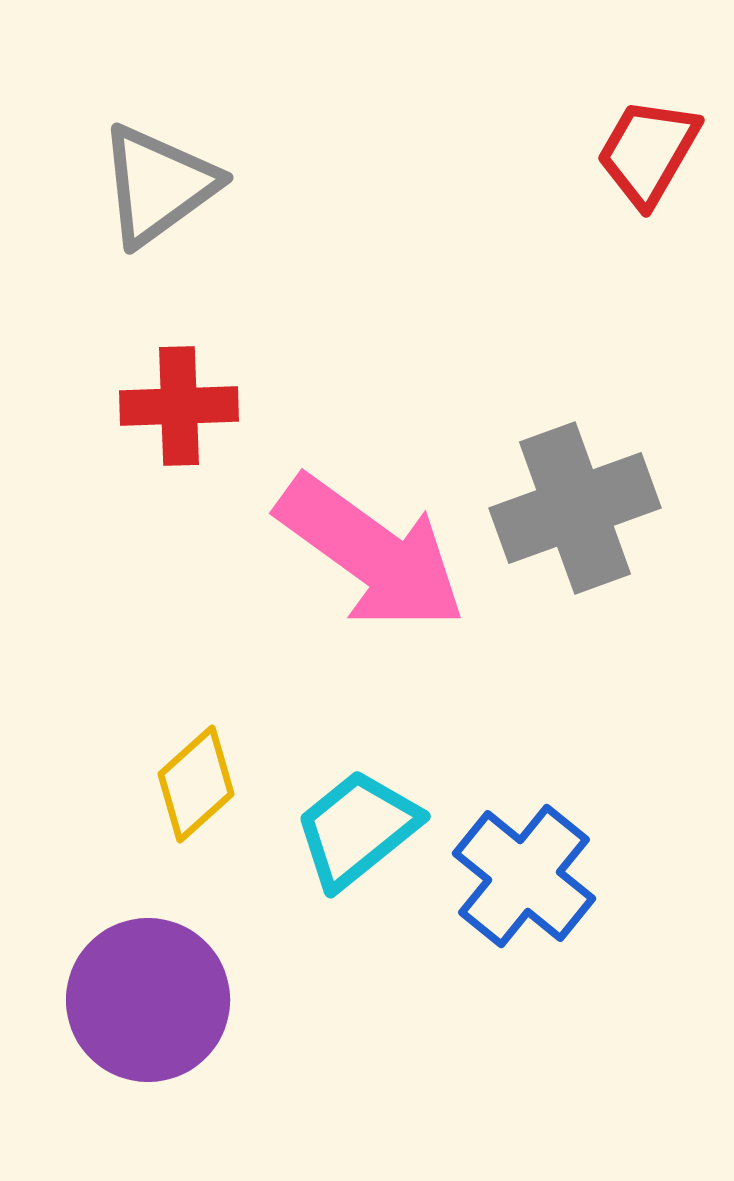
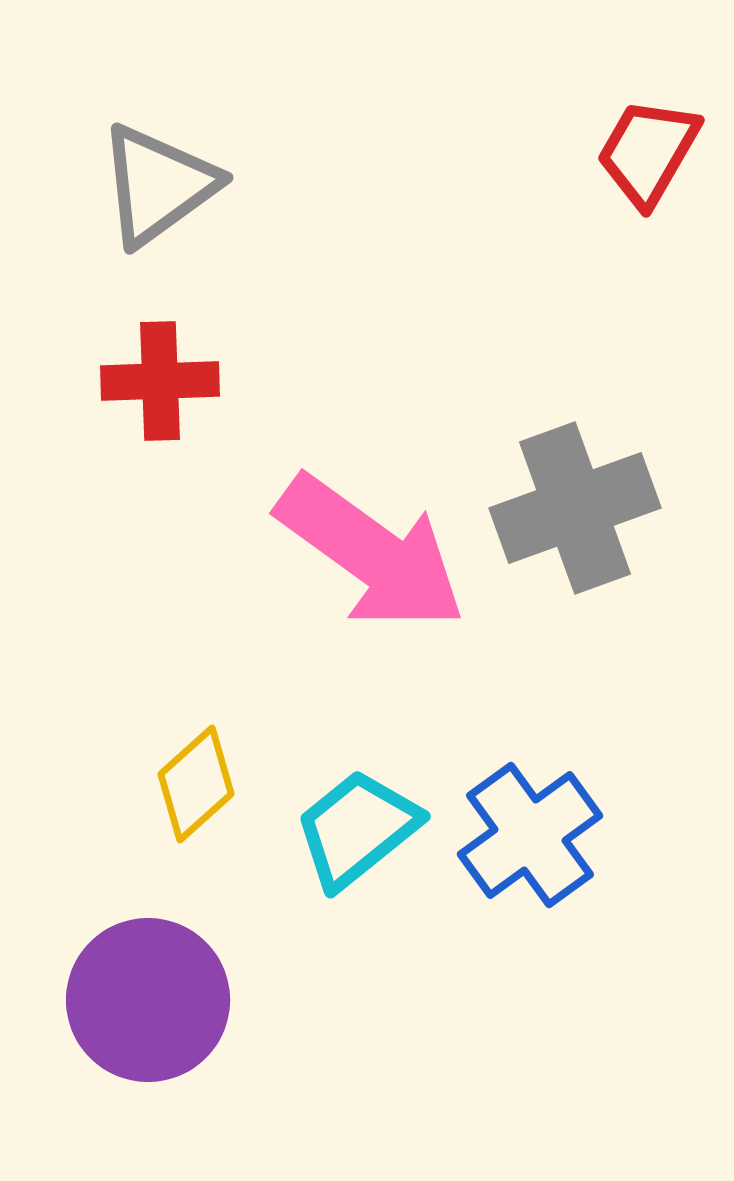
red cross: moved 19 px left, 25 px up
blue cross: moved 6 px right, 41 px up; rotated 15 degrees clockwise
